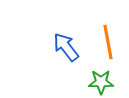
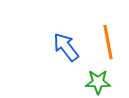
green star: moved 3 px left
